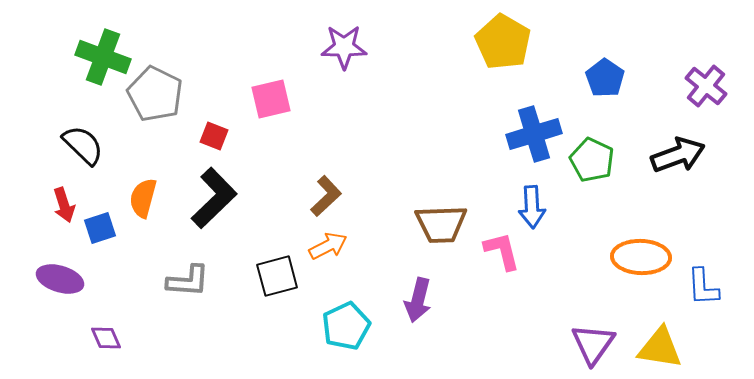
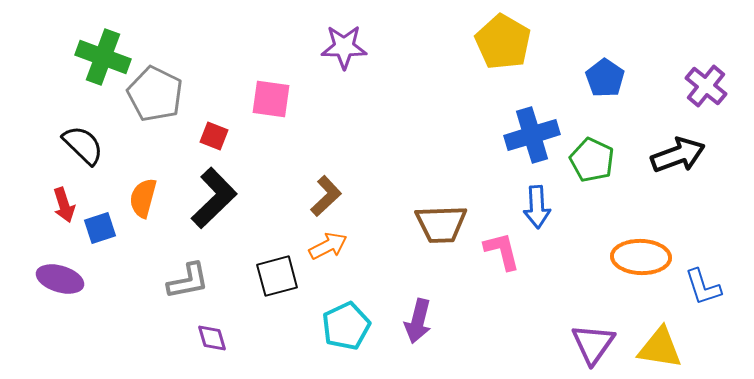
pink square: rotated 21 degrees clockwise
blue cross: moved 2 px left, 1 px down
blue arrow: moved 5 px right
gray L-shape: rotated 15 degrees counterclockwise
blue L-shape: rotated 15 degrees counterclockwise
purple arrow: moved 21 px down
purple diamond: moved 106 px right; rotated 8 degrees clockwise
